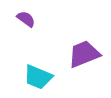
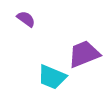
cyan trapezoid: moved 14 px right
